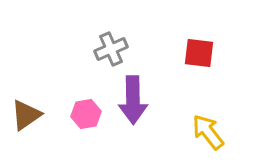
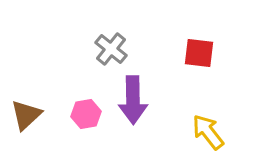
gray cross: rotated 28 degrees counterclockwise
brown triangle: rotated 8 degrees counterclockwise
